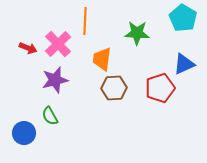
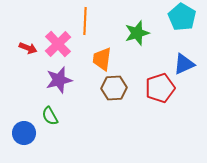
cyan pentagon: moved 1 px left, 1 px up
green star: rotated 20 degrees counterclockwise
purple star: moved 4 px right
